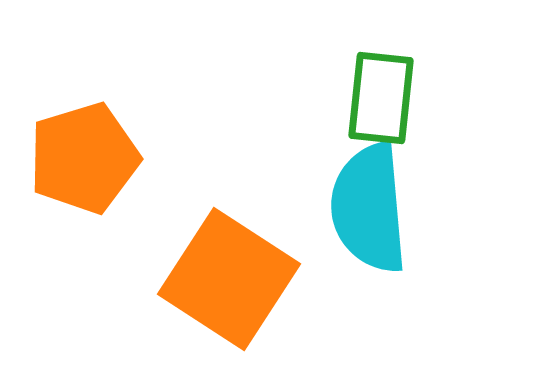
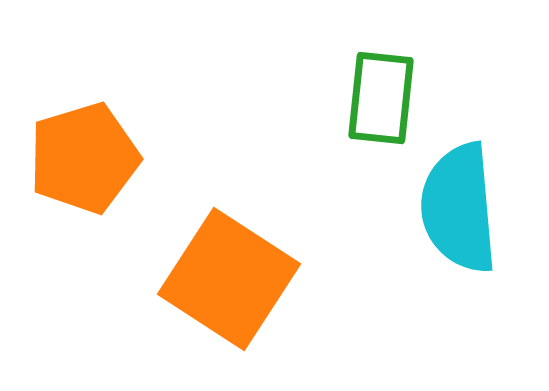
cyan semicircle: moved 90 px right
